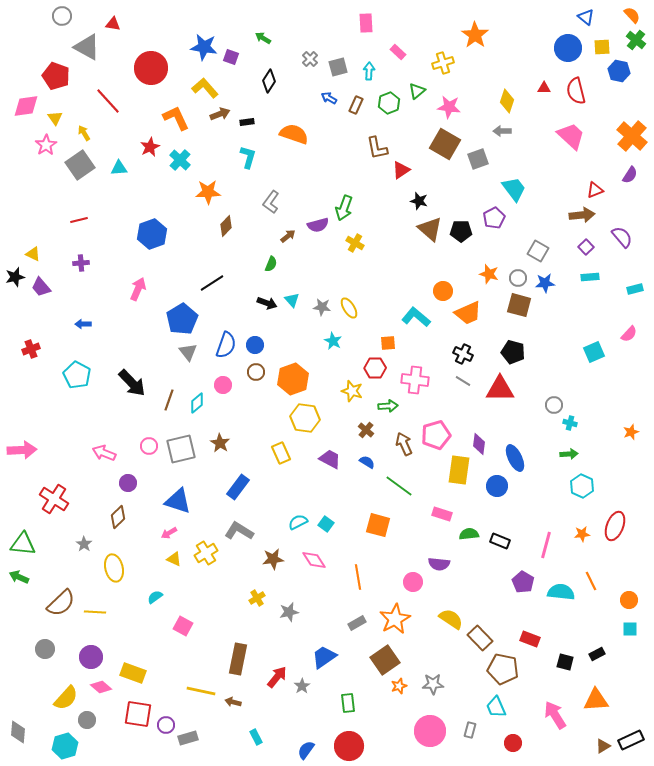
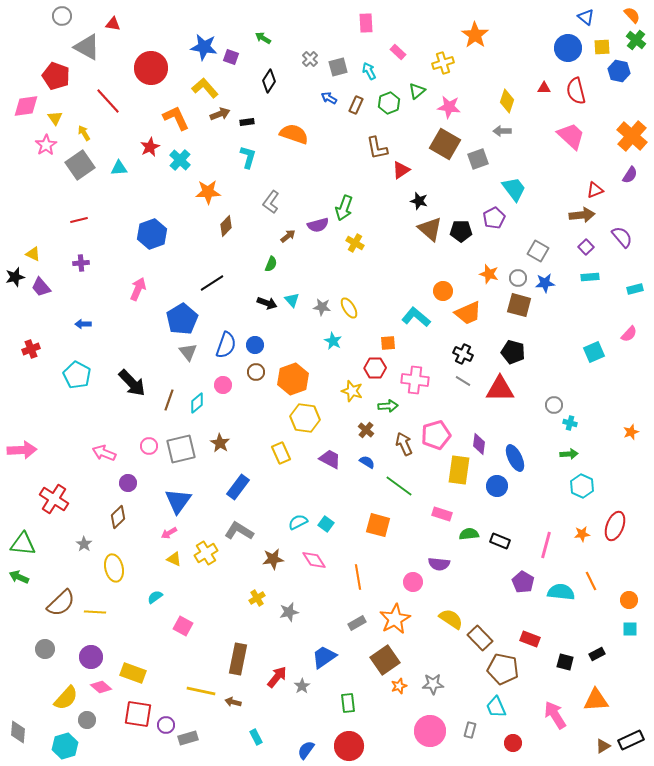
cyan arrow at (369, 71): rotated 30 degrees counterclockwise
blue triangle at (178, 501): rotated 48 degrees clockwise
